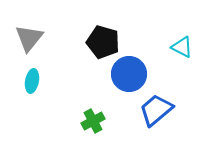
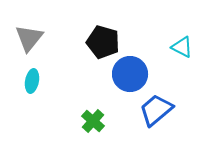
blue circle: moved 1 px right
green cross: rotated 20 degrees counterclockwise
